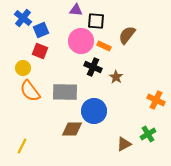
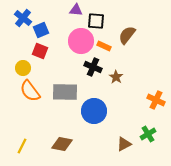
brown diamond: moved 10 px left, 15 px down; rotated 10 degrees clockwise
